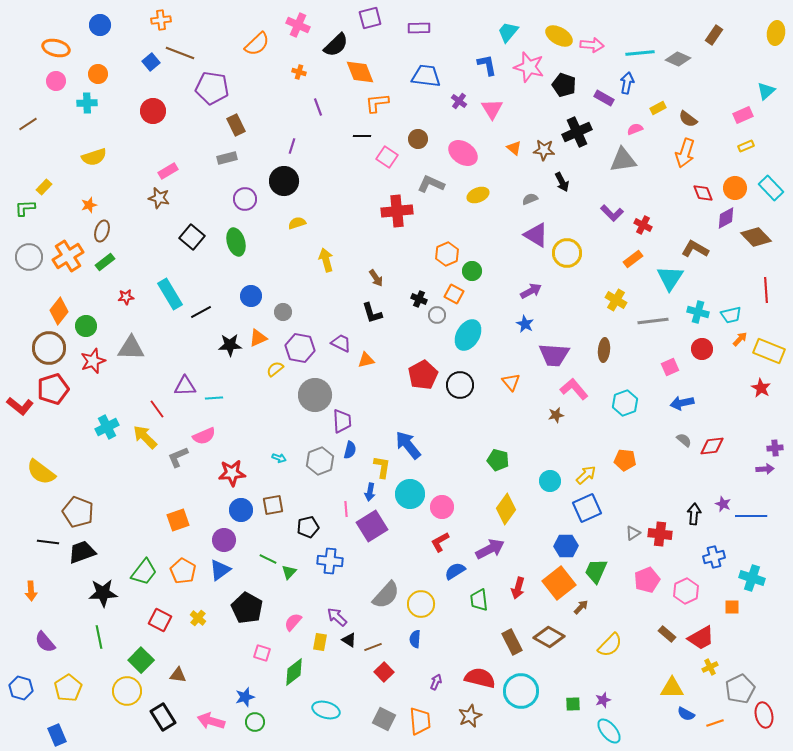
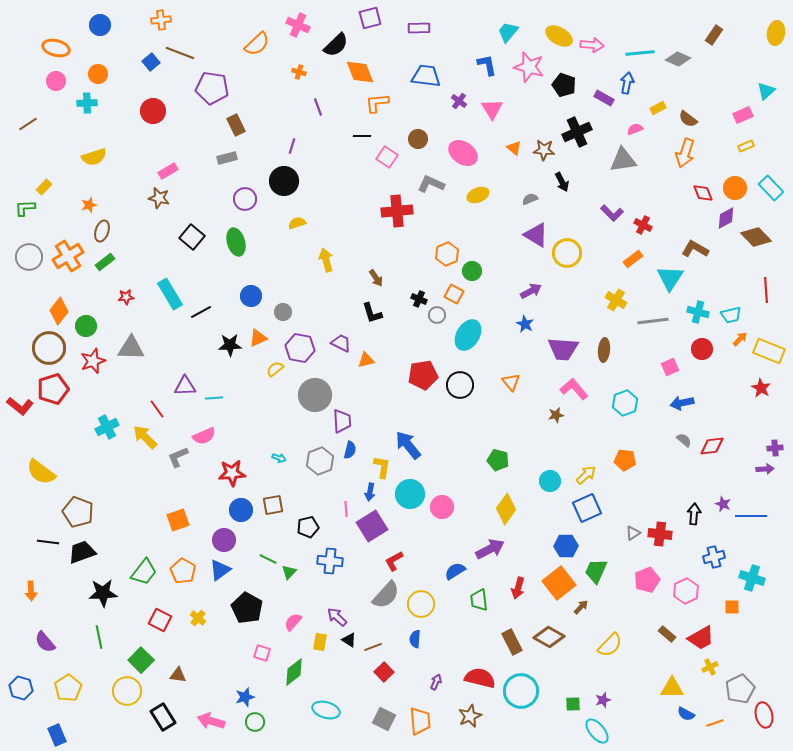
purple trapezoid at (554, 355): moved 9 px right, 6 px up
red pentagon at (423, 375): rotated 20 degrees clockwise
red L-shape at (440, 542): moved 46 px left, 19 px down
cyan ellipse at (609, 731): moved 12 px left
